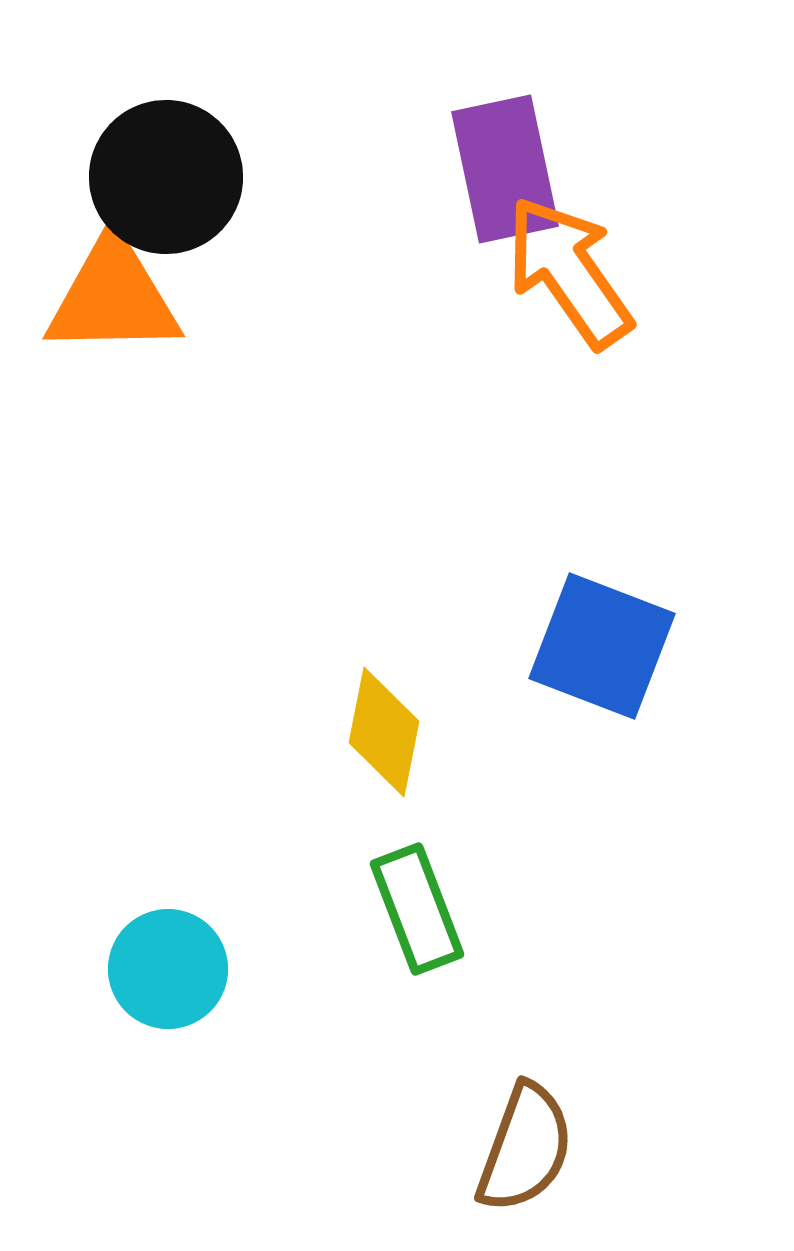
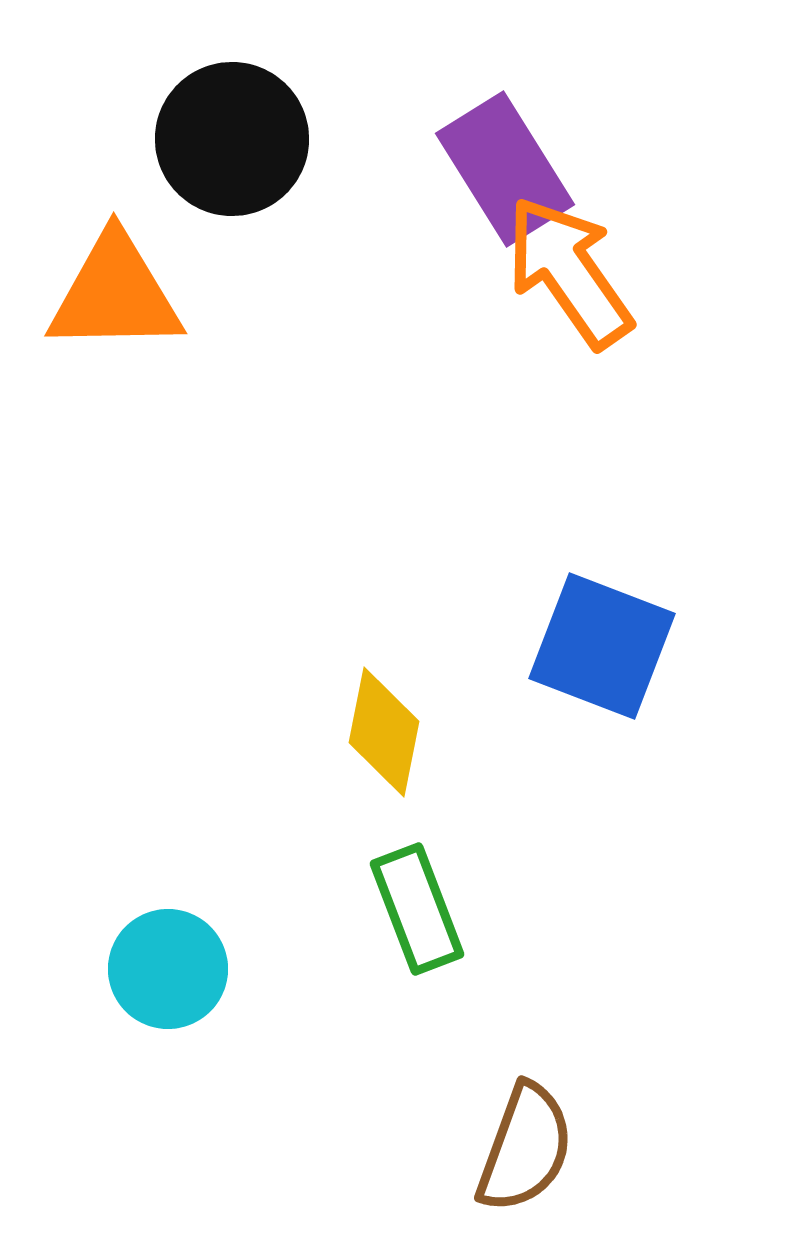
purple rectangle: rotated 20 degrees counterclockwise
black circle: moved 66 px right, 38 px up
orange triangle: moved 2 px right, 3 px up
